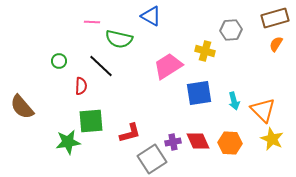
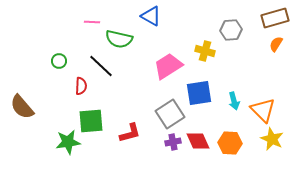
gray square: moved 18 px right, 45 px up
